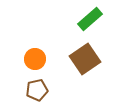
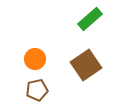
brown square: moved 1 px right, 6 px down
